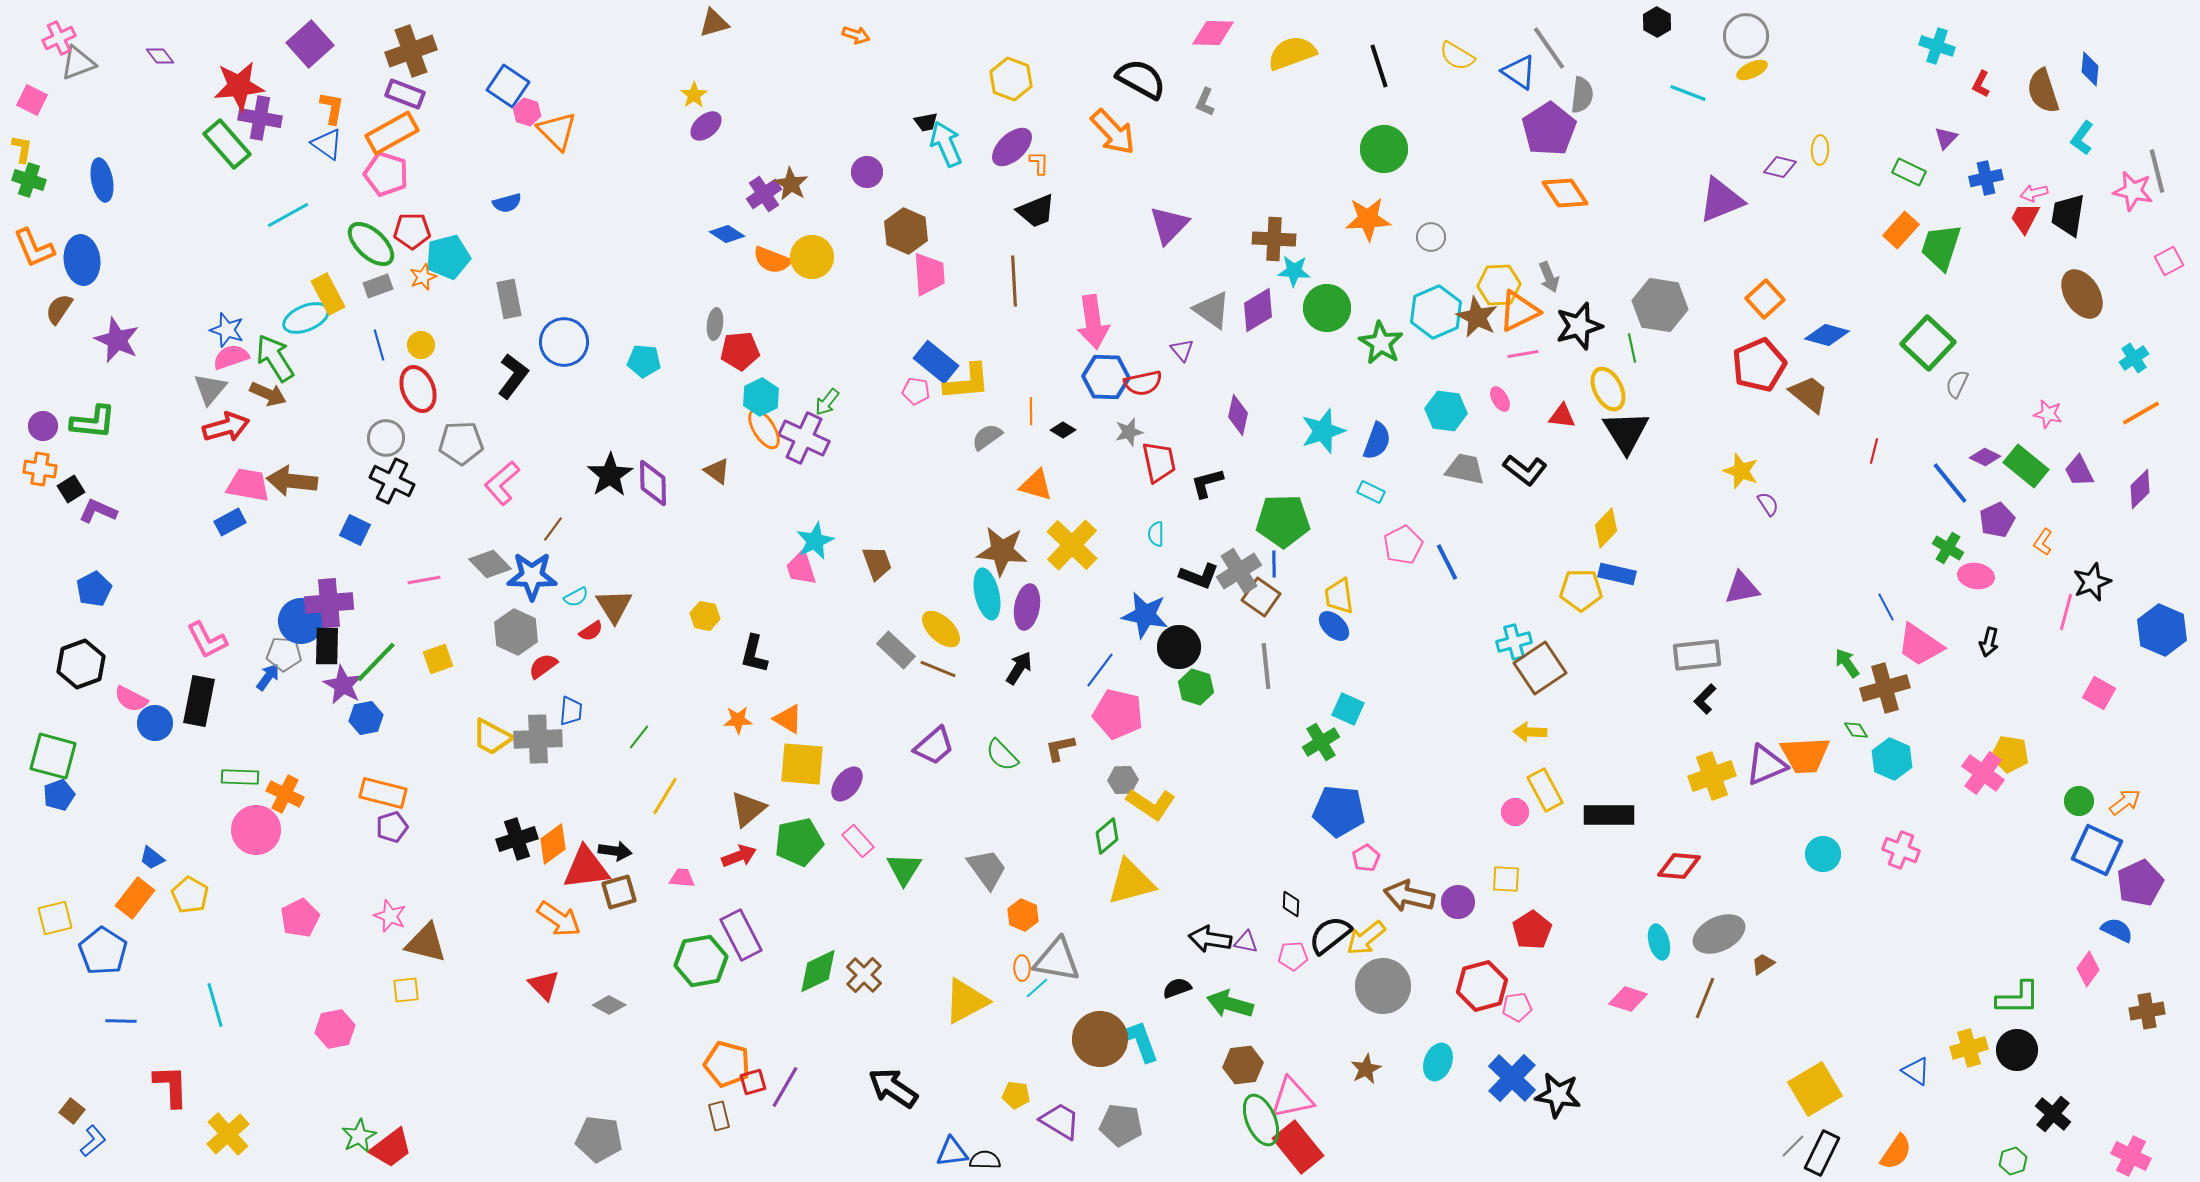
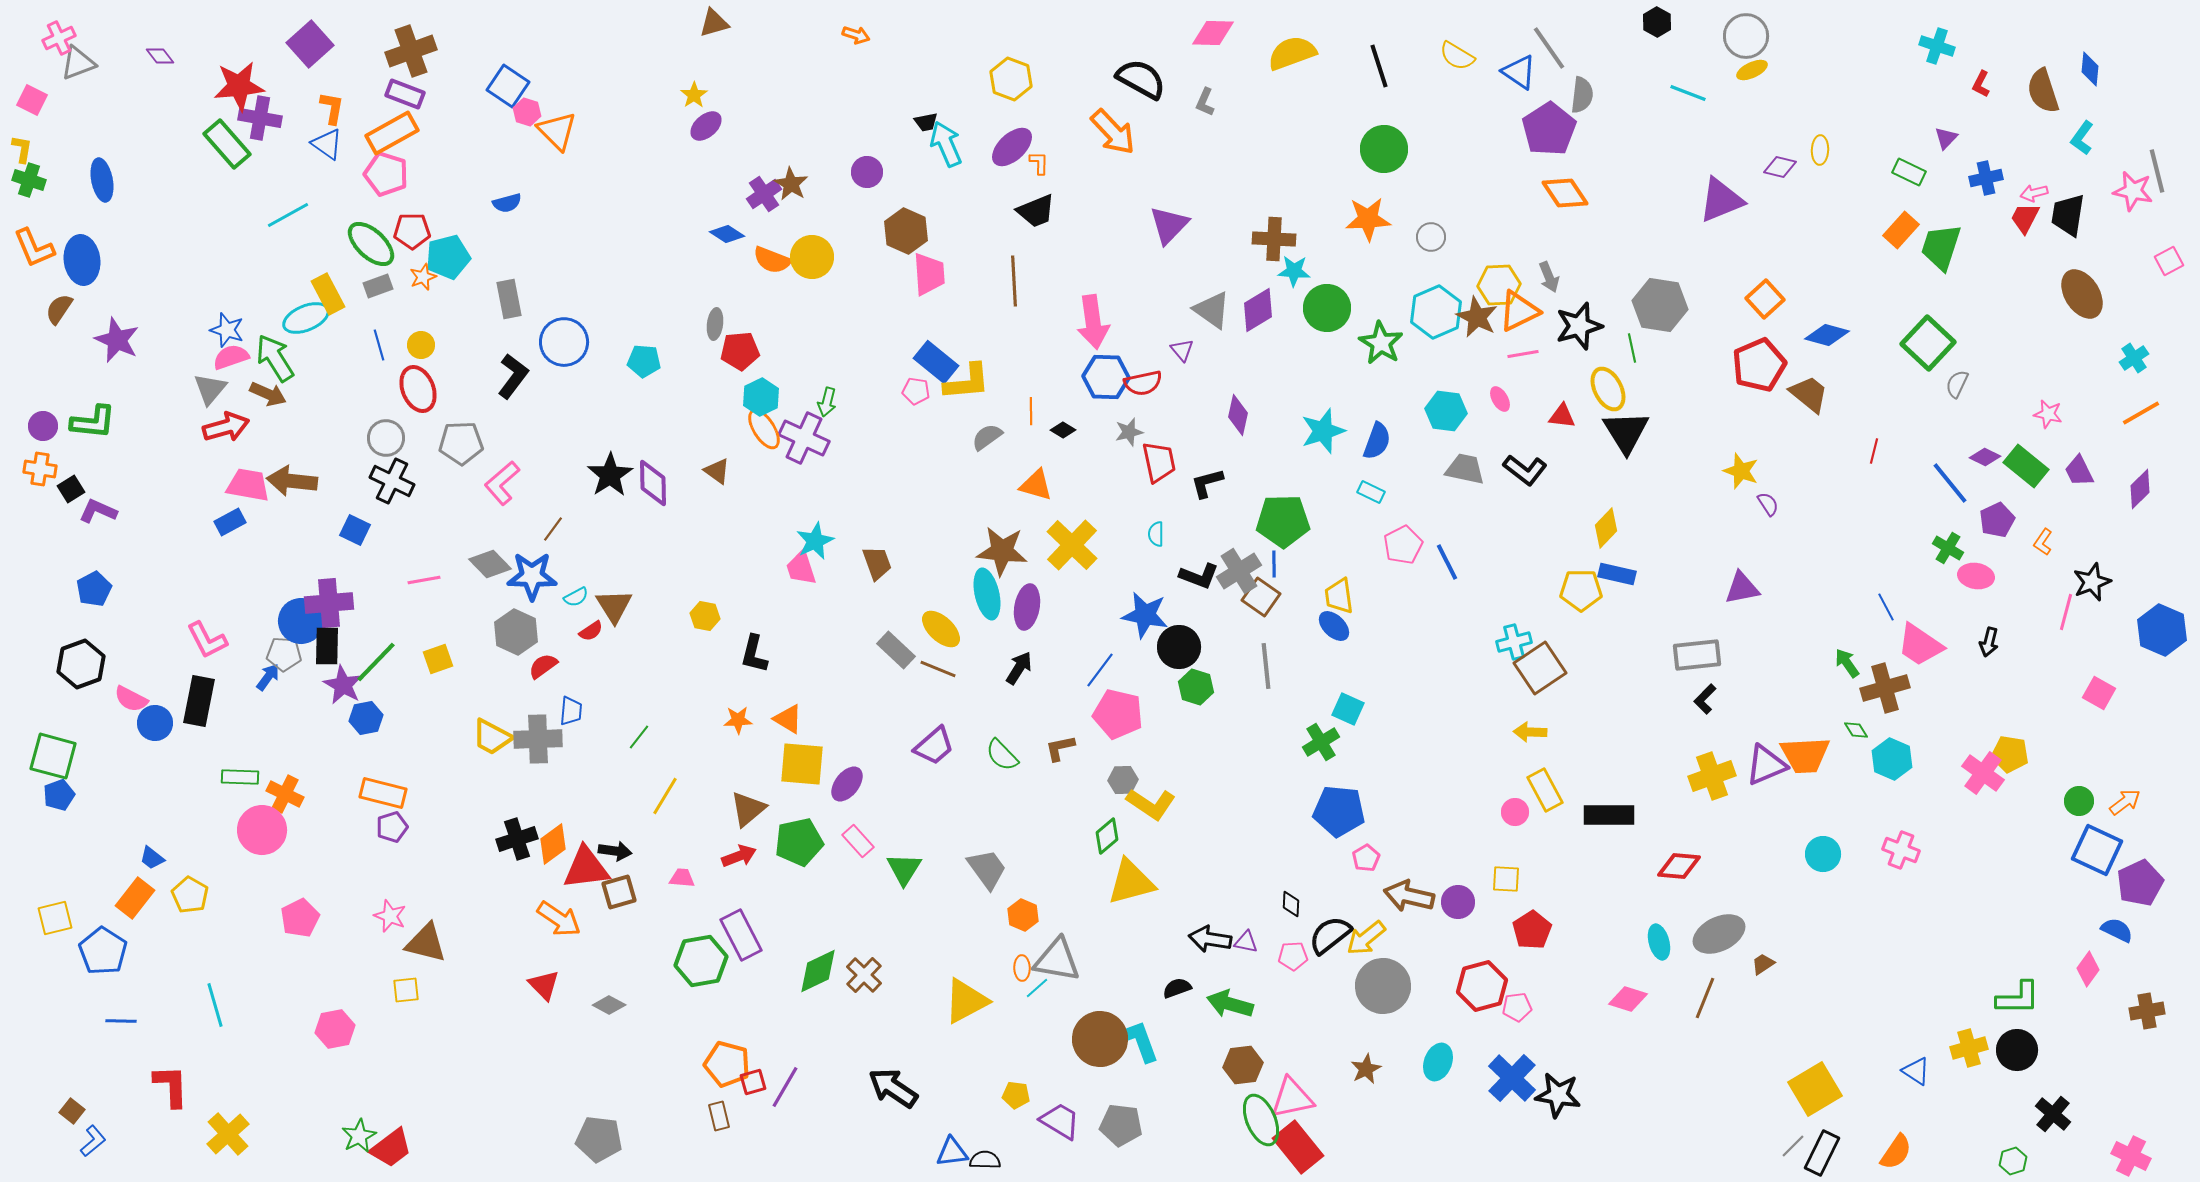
green arrow at (827, 402): rotated 24 degrees counterclockwise
pink circle at (256, 830): moved 6 px right
